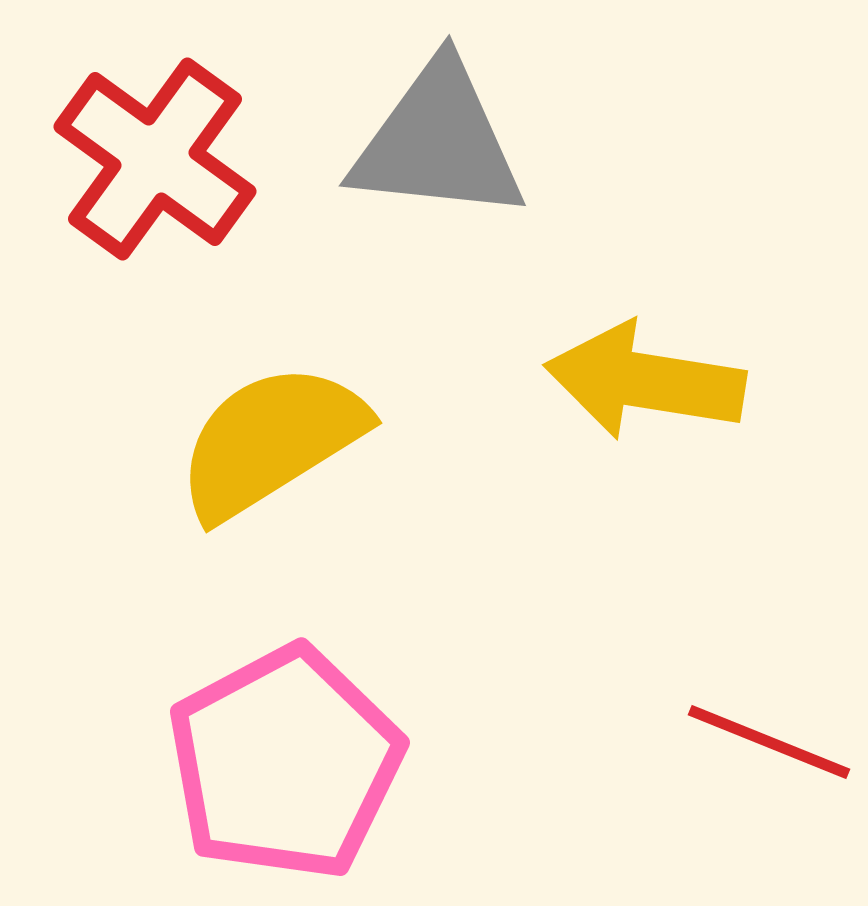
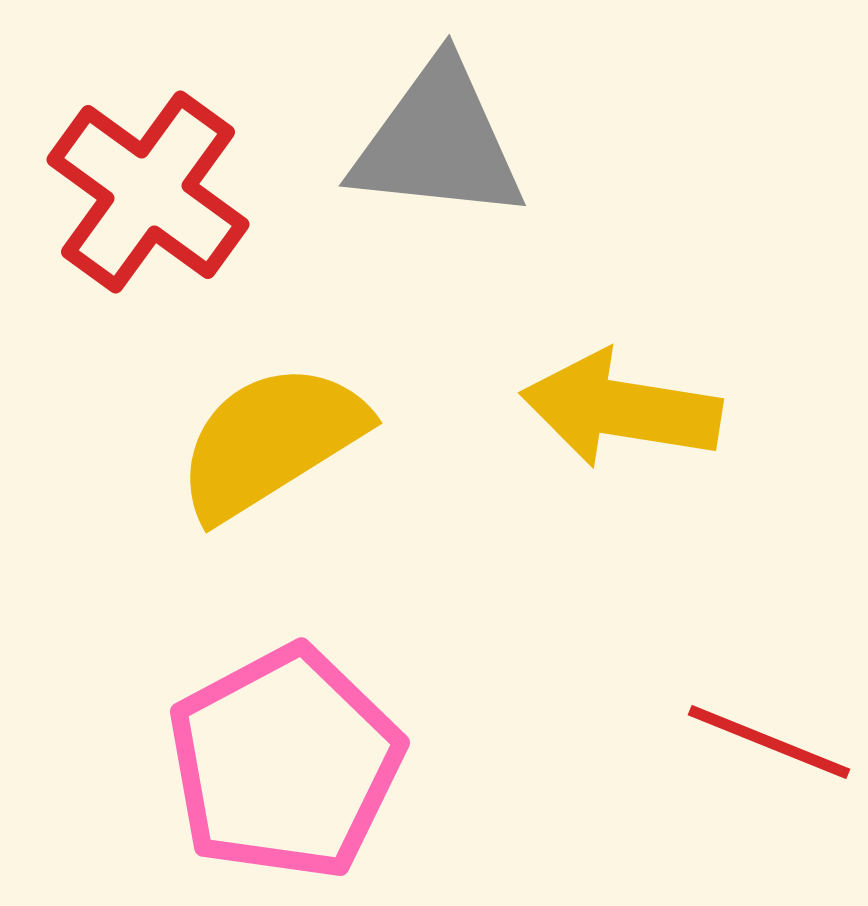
red cross: moved 7 px left, 33 px down
yellow arrow: moved 24 px left, 28 px down
